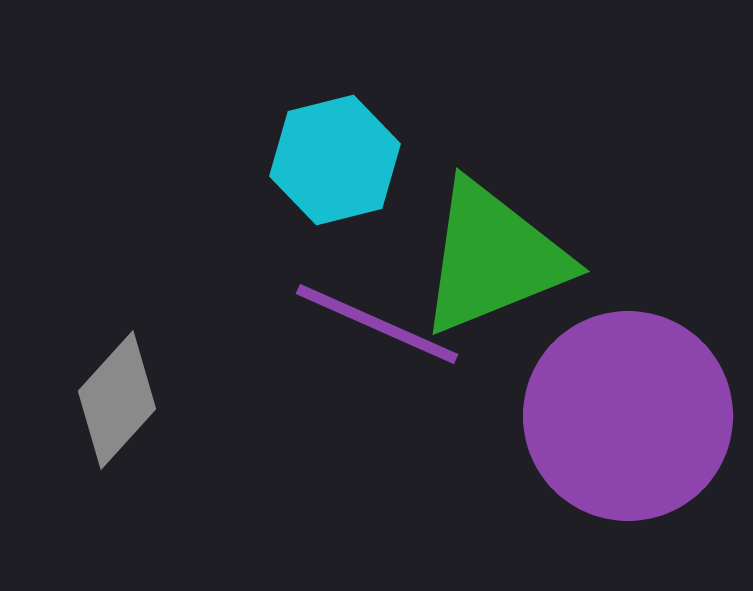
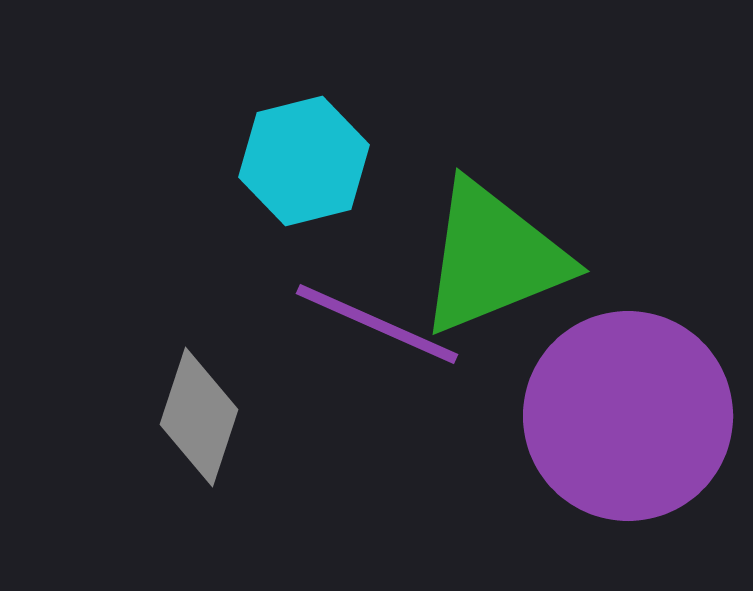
cyan hexagon: moved 31 px left, 1 px down
gray diamond: moved 82 px right, 17 px down; rotated 24 degrees counterclockwise
